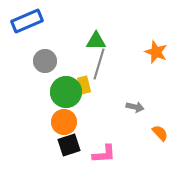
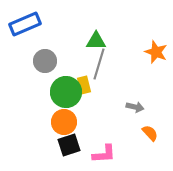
blue rectangle: moved 2 px left, 3 px down
orange semicircle: moved 10 px left
